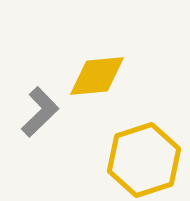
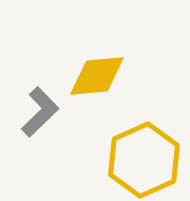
yellow hexagon: rotated 6 degrees counterclockwise
